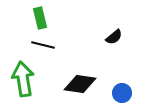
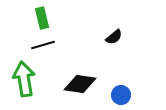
green rectangle: moved 2 px right
black line: rotated 30 degrees counterclockwise
green arrow: moved 1 px right
blue circle: moved 1 px left, 2 px down
